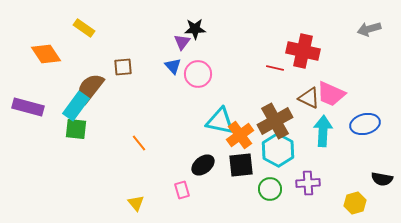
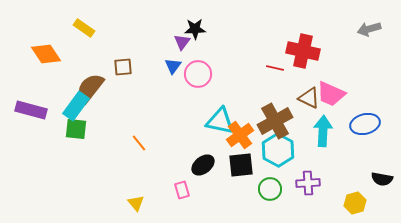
blue triangle: rotated 18 degrees clockwise
purple rectangle: moved 3 px right, 3 px down
